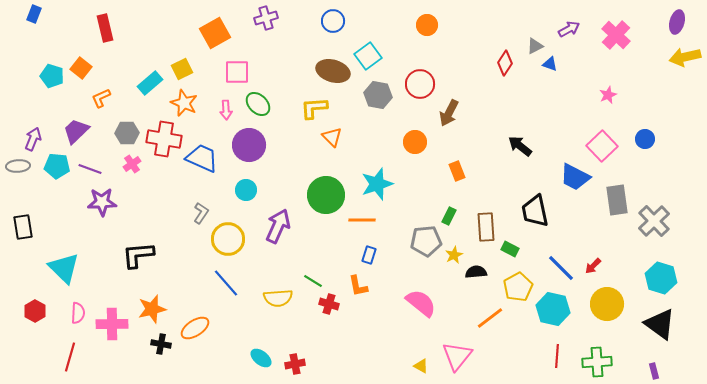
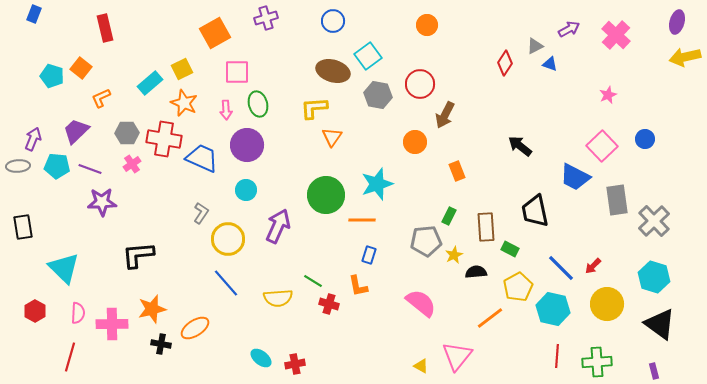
green ellipse at (258, 104): rotated 30 degrees clockwise
brown arrow at (449, 113): moved 4 px left, 2 px down
orange triangle at (332, 137): rotated 20 degrees clockwise
purple circle at (249, 145): moved 2 px left
cyan hexagon at (661, 278): moved 7 px left, 1 px up
